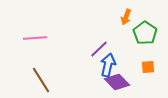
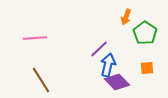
orange square: moved 1 px left, 1 px down
